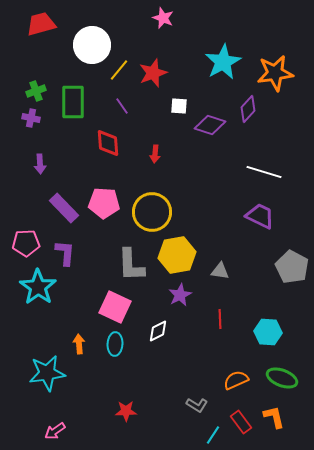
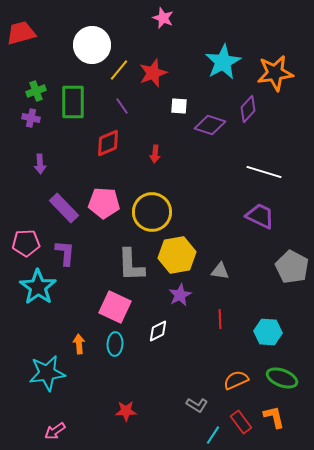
red trapezoid at (41, 24): moved 20 px left, 9 px down
red diamond at (108, 143): rotated 72 degrees clockwise
